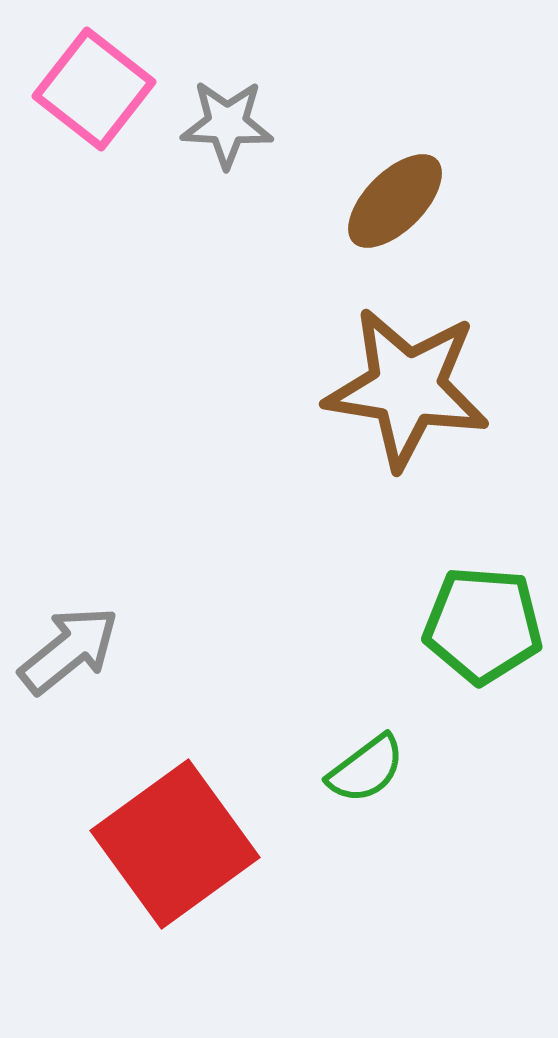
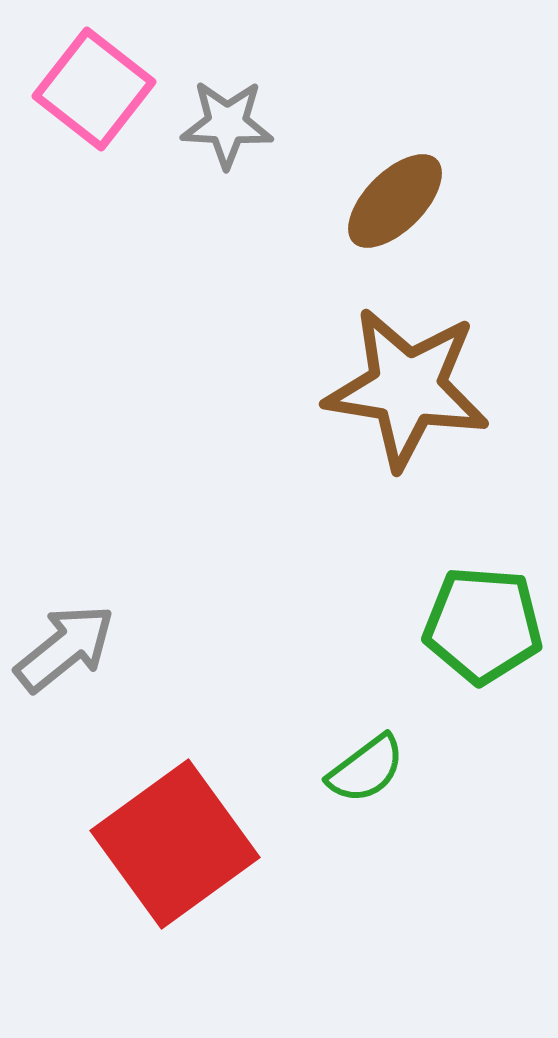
gray arrow: moved 4 px left, 2 px up
